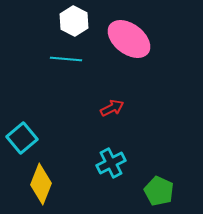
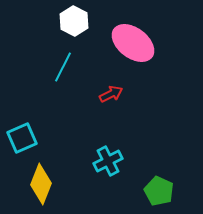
pink ellipse: moved 4 px right, 4 px down
cyan line: moved 3 px left, 8 px down; rotated 68 degrees counterclockwise
red arrow: moved 1 px left, 14 px up
cyan square: rotated 16 degrees clockwise
cyan cross: moved 3 px left, 2 px up
